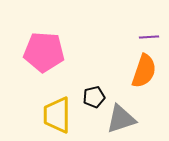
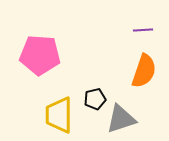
purple line: moved 6 px left, 7 px up
pink pentagon: moved 4 px left, 3 px down
black pentagon: moved 1 px right, 2 px down
yellow trapezoid: moved 2 px right
